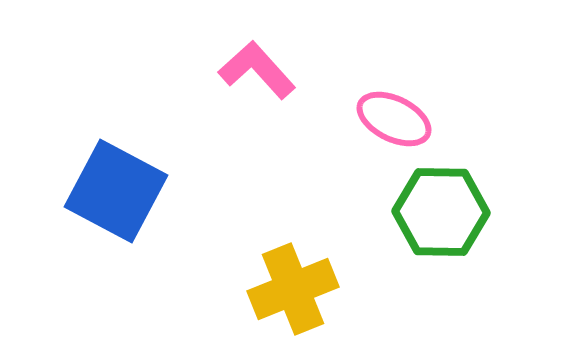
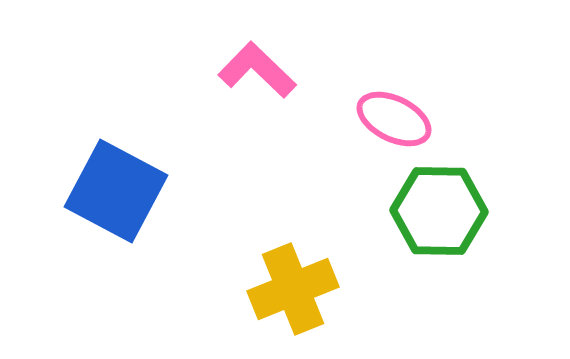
pink L-shape: rotated 4 degrees counterclockwise
green hexagon: moved 2 px left, 1 px up
